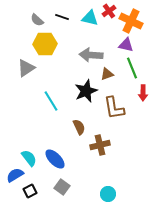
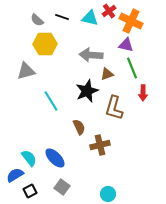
gray triangle: moved 3 px down; rotated 18 degrees clockwise
black star: moved 1 px right
brown L-shape: rotated 25 degrees clockwise
blue ellipse: moved 1 px up
